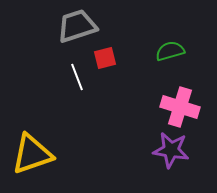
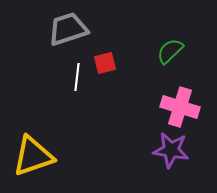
gray trapezoid: moved 9 px left, 3 px down
green semicircle: rotated 28 degrees counterclockwise
red square: moved 5 px down
white line: rotated 28 degrees clockwise
yellow triangle: moved 1 px right, 2 px down
